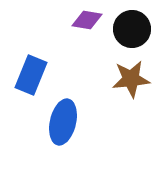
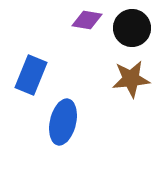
black circle: moved 1 px up
